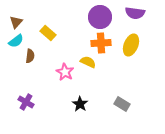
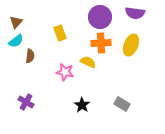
yellow rectangle: moved 12 px right; rotated 28 degrees clockwise
pink star: rotated 18 degrees counterclockwise
black star: moved 2 px right, 1 px down
